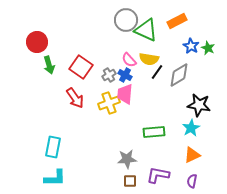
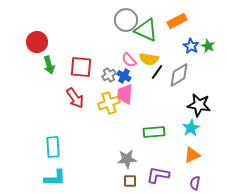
green star: moved 2 px up
red square: rotated 30 degrees counterclockwise
blue cross: moved 1 px left, 1 px down
cyan rectangle: rotated 15 degrees counterclockwise
purple semicircle: moved 3 px right, 2 px down
